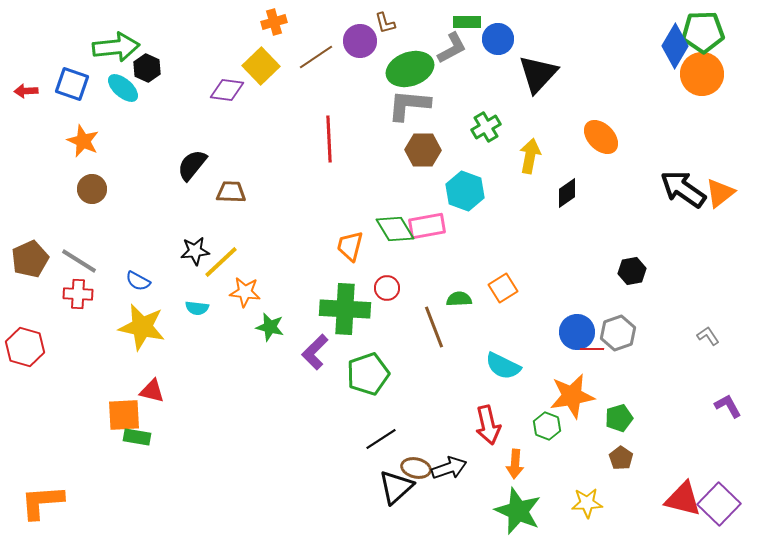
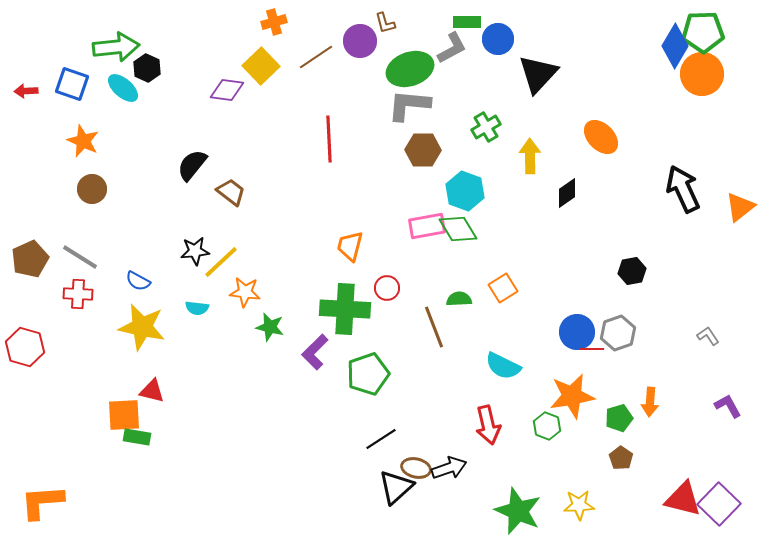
yellow arrow at (530, 156): rotated 12 degrees counterclockwise
black arrow at (683, 189): rotated 30 degrees clockwise
brown trapezoid at (231, 192): rotated 36 degrees clockwise
orange triangle at (720, 193): moved 20 px right, 14 px down
green diamond at (395, 229): moved 63 px right
gray line at (79, 261): moved 1 px right, 4 px up
orange arrow at (515, 464): moved 135 px right, 62 px up
yellow star at (587, 503): moved 8 px left, 2 px down
